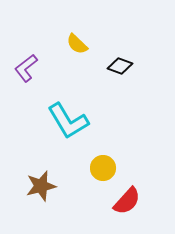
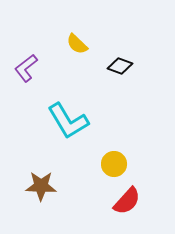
yellow circle: moved 11 px right, 4 px up
brown star: rotated 16 degrees clockwise
